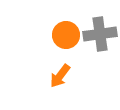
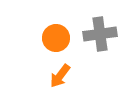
orange circle: moved 10 px left, 3 px down
